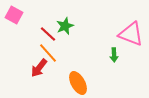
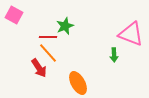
red line: moved 3 px down; rotated 42 degrees counterclockwise
red arrow: rotated 72 degrees counterclockwise
